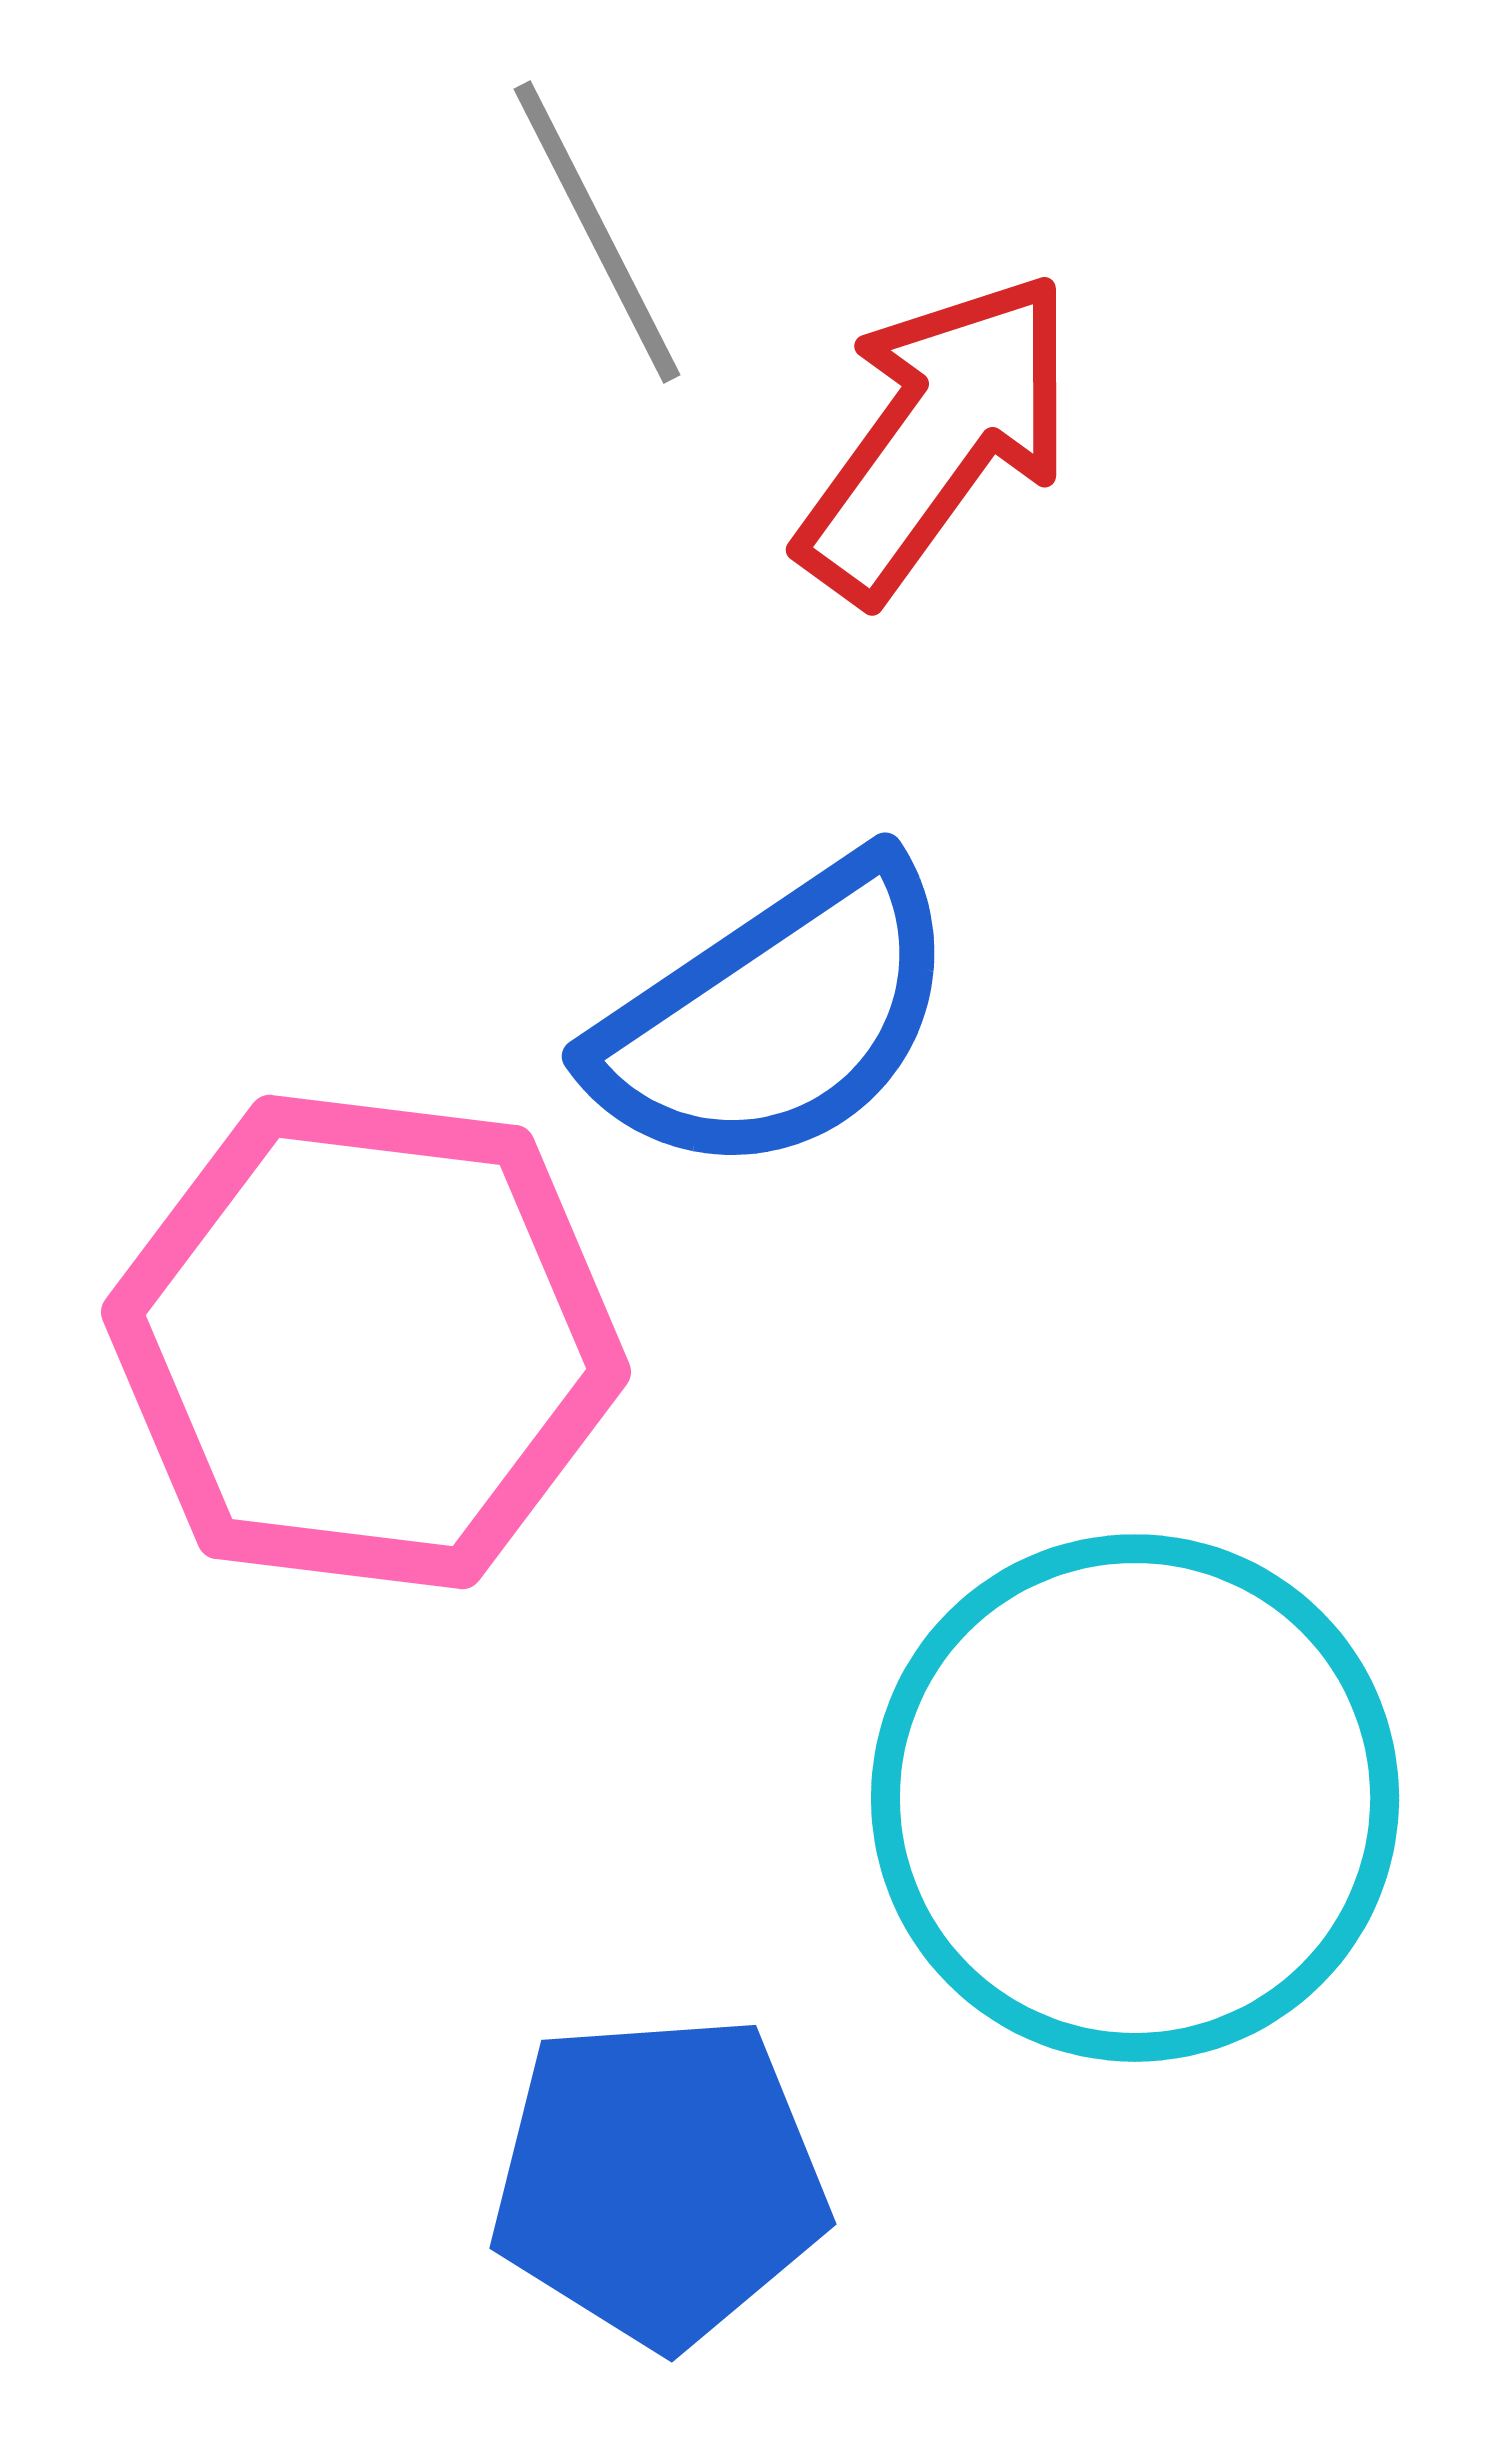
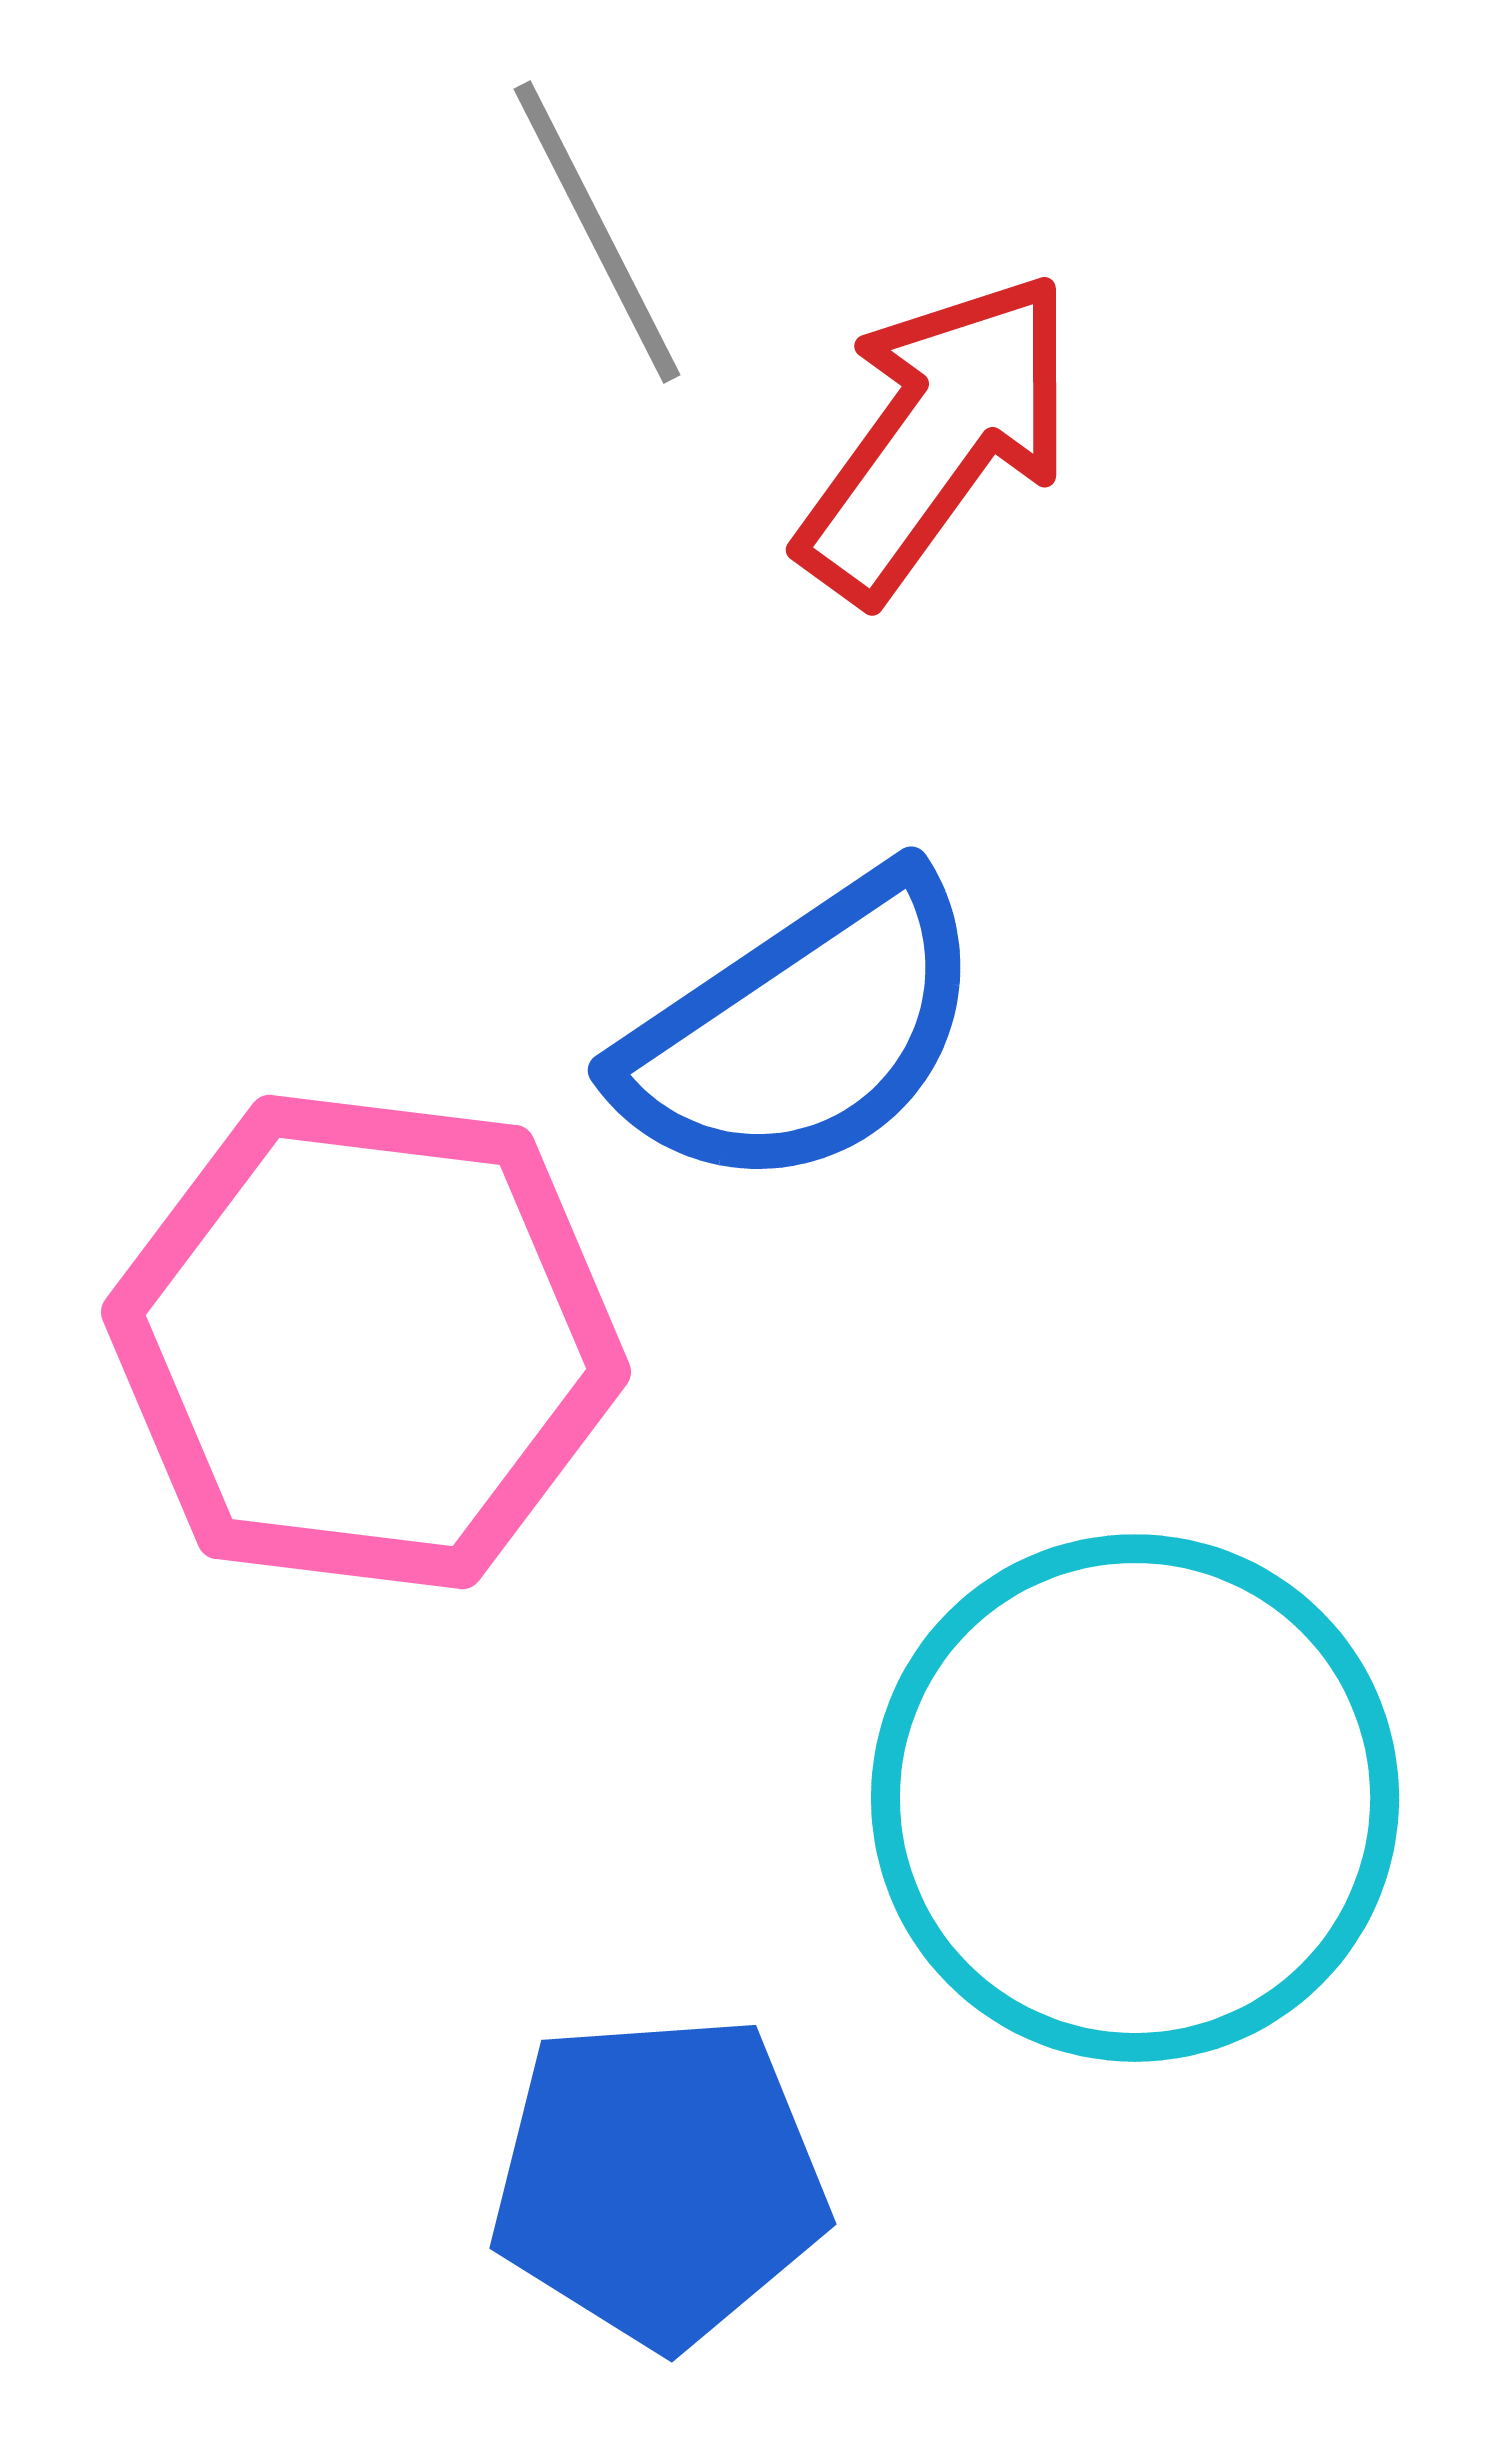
blue semicircle: moved 26 px right, 14 px down
